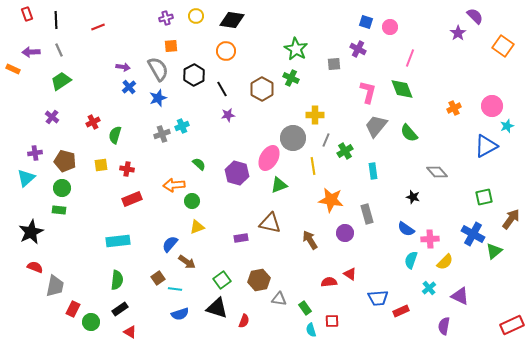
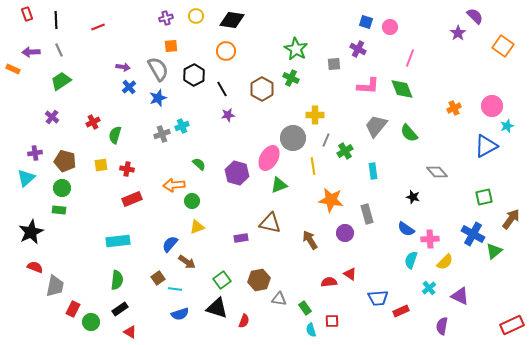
pink L-shape at (368, 92): moved 6 px up; rotated 80 degrees clockwise
purple semicircle at (444, 326): moved 2 px left
